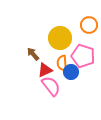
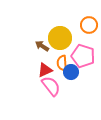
brown arrow: moved 9 px right, 8 px up; rotated 16 degrees counterclockwise
